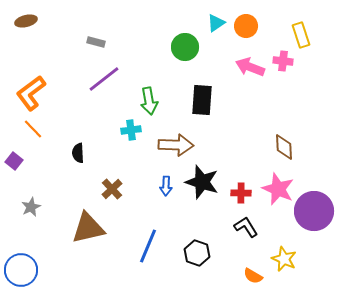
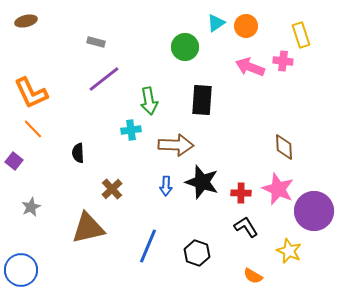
orange L-shape: rotated 78 degrees counterclockwise
yellow star: moved 5 px right, 8 px up
